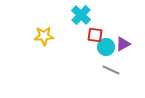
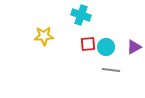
cyan cross: rotated 24 degrees counterclockwise
red square: moved 7 px left, 9 px down; rotated 14 degrees counterclockwise
purple triangle: moved 11 px right, 3 px down
gray line: rotated 18 degrees counterclockwise
